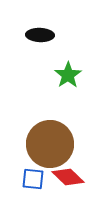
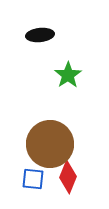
black ellipse: rotated 8 degrees counterclockwise
red diamond: rotated 68 degrees clockwise
